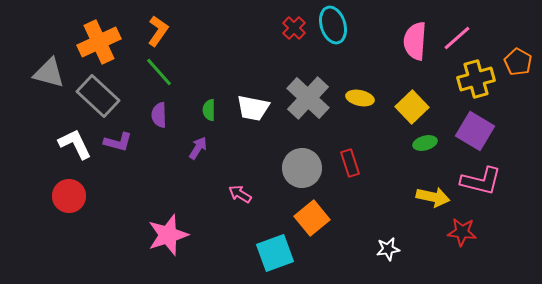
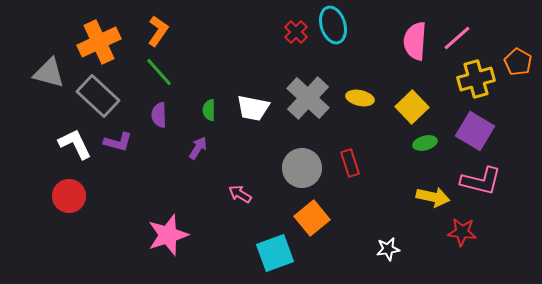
red cross: moved 2 px right, 4 px down
